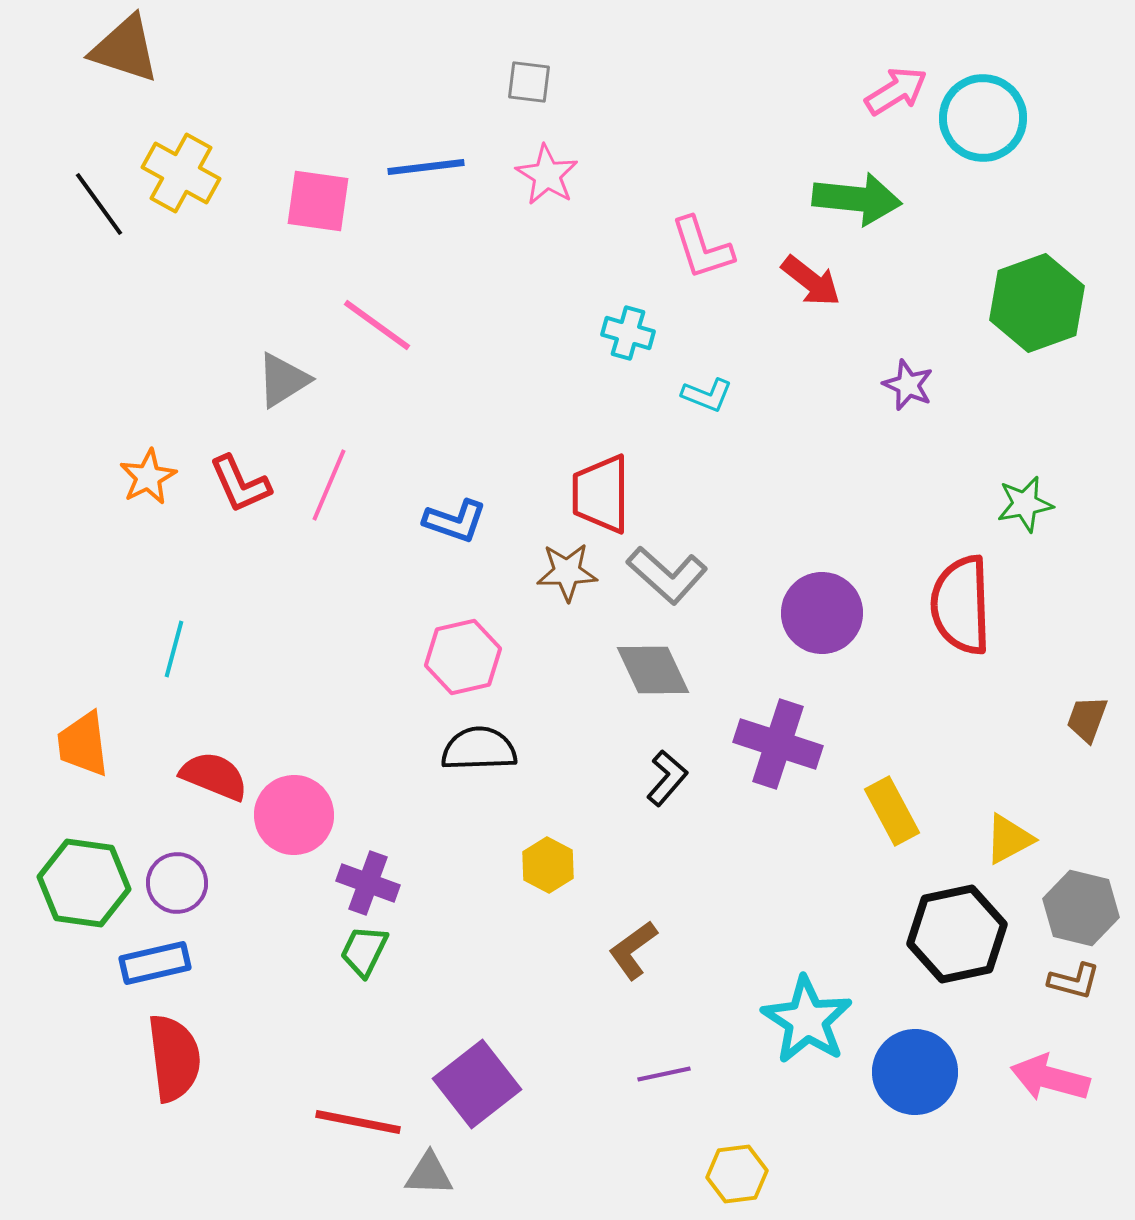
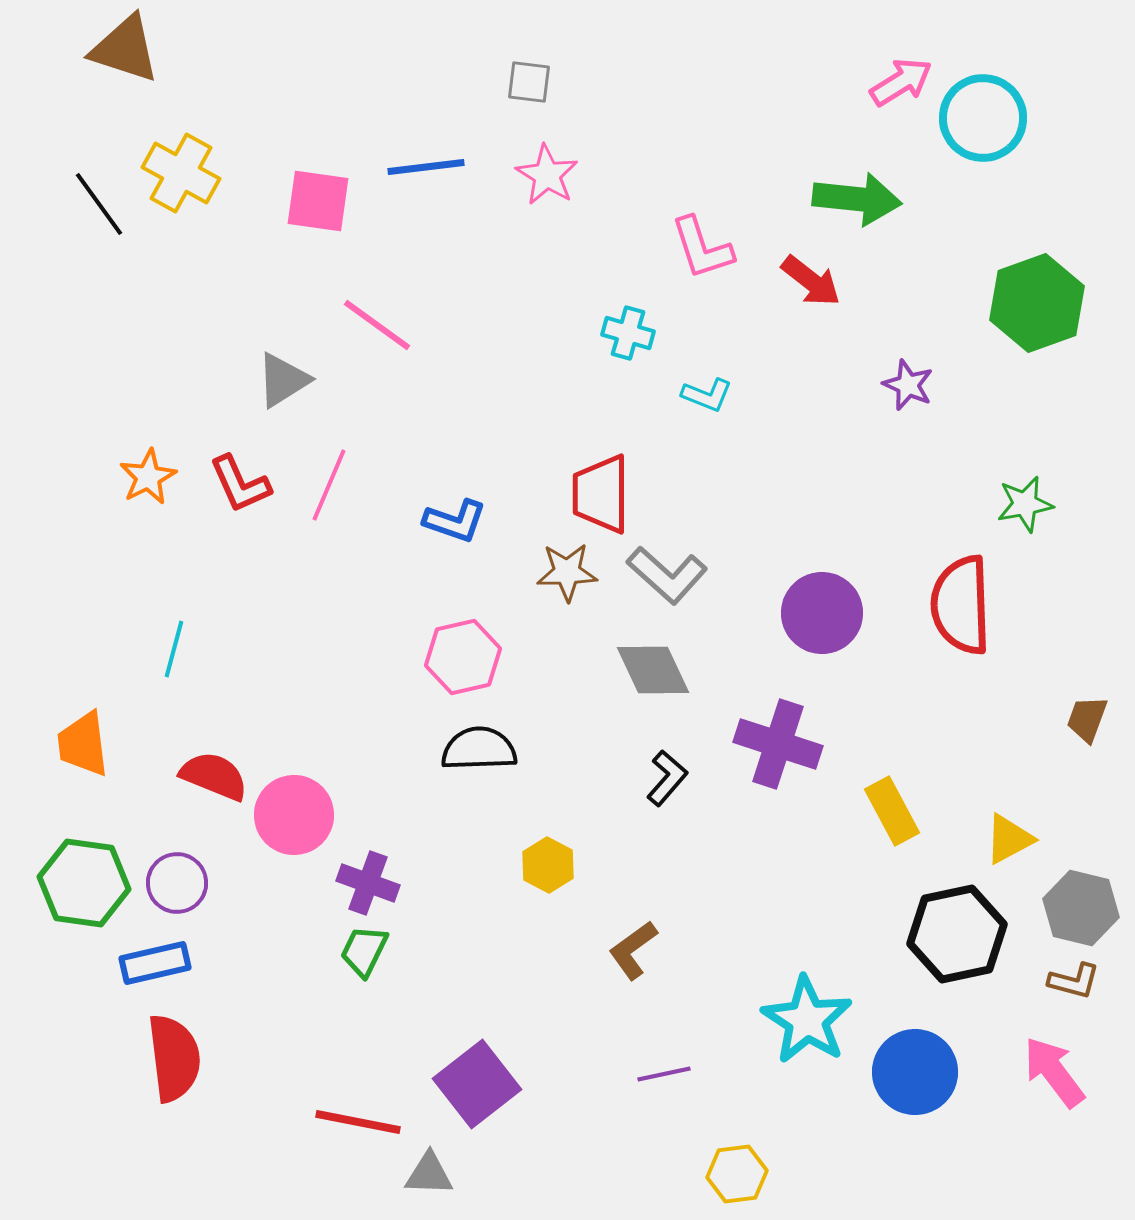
pink arrow at (896, 91): moved 5 px right, 9 px up
pink arrow at (1050, 1078): moved 4 px right, 6 px up; rotated 38 degrees clockwise
